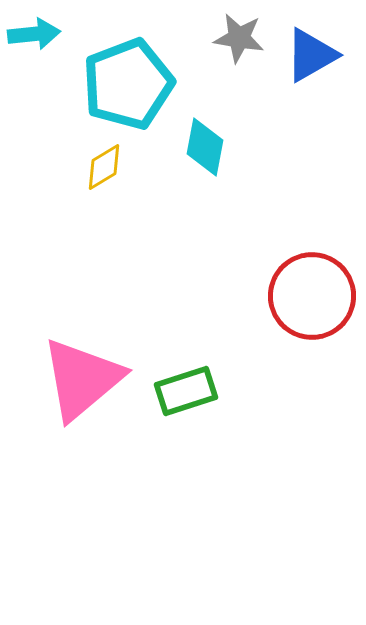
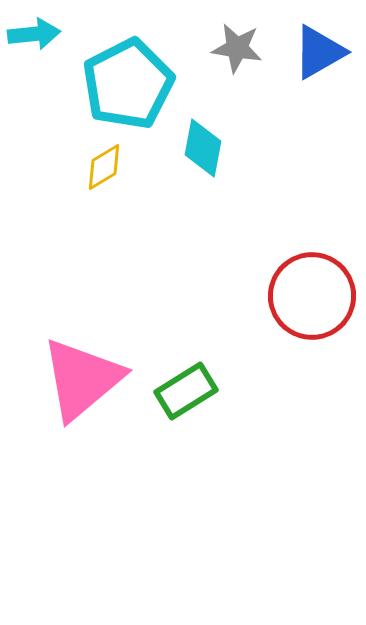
gray star: moved 2 px left, 10 px down
blue triangle: moved 8 px right, 3 px up
cyan pentagon: rotated 6 degrees counterclockwise
cyan diamond: moved 2 px left, 1 px down
green rectangle: rotated 14 degrees counterclockwise
